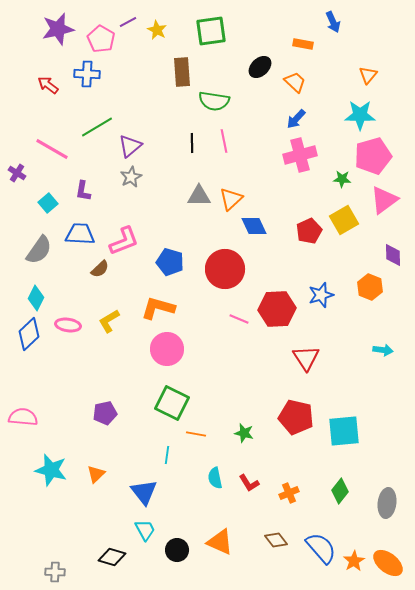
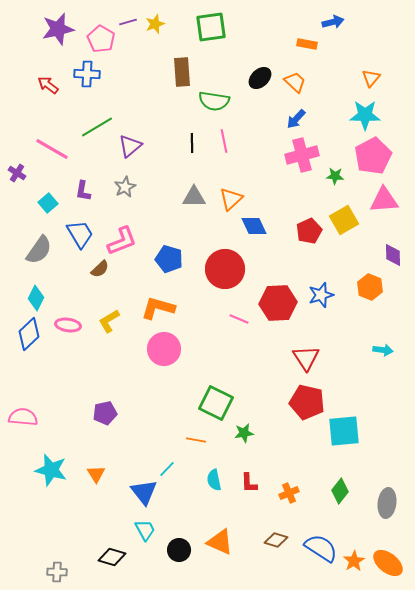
purple line at (128, 22): rotated 12 degrees clockwise
blue arrow at (333, 22): rotated 80 degrees counterclockwise
yellow star at (157, 30): moved 2 px left, 6 px up; rotated 24 degrees clockwise
green square at (211, 31): moved 4 px up
orange rectangle at (303, 44): moved 4 px right
black ellipse at (260, 67): moved 11 px down
orange triangle at (368, 75): moved 3 px right, 3 px down
cyan star at (360, 115): moved 5 px right
pink cross at (300, 155): moved 2 px right
pink pentagon at (373, 156): rotated 12 degrees counterclockwise
gray star at (131, 177): moved 6 px left, 10 px down
green star at (342, 179): moved 7 px left, 3 px up
gray triangle at (199, 196): moved 5 px left, 1 px down
pink triangle at (384, 200): rotated 32 degrees clockwise
blue trapezoid at (80, 234): rotated 56 degrees clockwise
pink L-shape at (124, 241): moved 2 px left
blue pentagon at (170, 262): moved 1 px left, 3 px up
red hexagon at (277, 309): moved 1 px right, 6 px up
pink circle at (167, 349): moved 3 px left
green square at (172, 403): moved 44 px right
red pentagon at (296, 417): moved 11 px right, 15 px up
green star at (244, 433): rotated 24 degrees counterclockwise
orange line at (196, 434): moved 6 px down
cyan line at (167, 455): moved 14 px down; rotated 36 degrees clockwise
orange triangle at (96, 474): rotated 18 degrees counterclockwise
cyan semicircle at (215, 478): moved 1 px left, 2 px down
red L-shape at (249, 483): rotated 30 degrees clockwise
brown diamond at (276, 540): rotated 35 degrees counterclockwise
blue semicircle at (321, 548): rotated 16 degrees counterclockwise
black circle at (177, 550): moved 2 px right
gray cross at (55, 572): moved 2 px right
